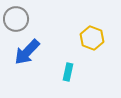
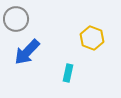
cyan rectangle: moved 1 px down
